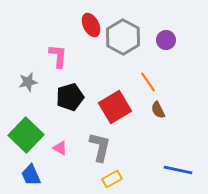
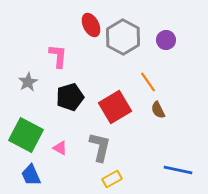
gray star: rotated 18 degrees counterclockwise
green square: rotated 16 degrees counterclockwise
